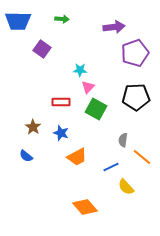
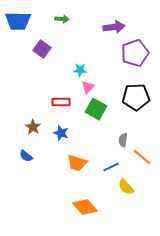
orange trapezoid: moved 6 px down; rotated 45 degrees clockwise
